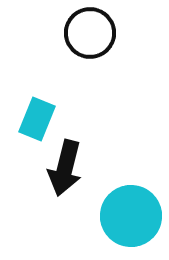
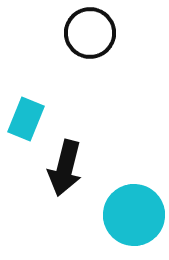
cyan rectangle: moved 11 px left
cyan circle: moved 3 px right, 1 px up
